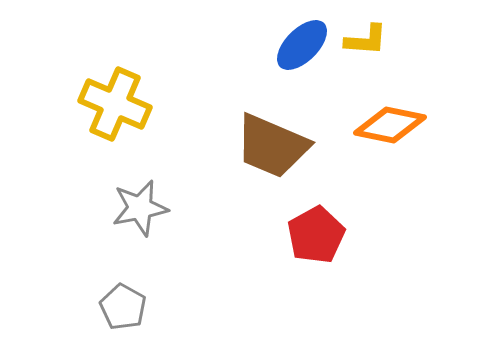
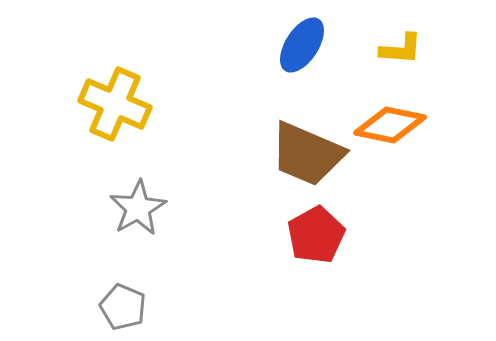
yellow L-shape: moved 35 px right, 9 px down
blue ellipse: rotated 12 degrees counterclockwise
brown trapezoid: moved 35 px right, 8 px down
gray star: moved 2 px left; rotated 18 degrees counterclockwise
gray pentagon: rotated 6 degrees counterclockwise
